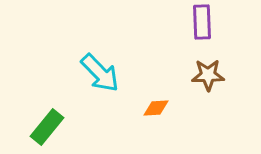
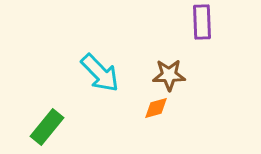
brown star: moved 39 px left
orange diamond: rotated 12 degrees counterclockwise
